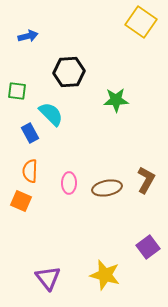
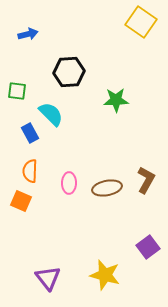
blue arrow: moved 2 px up
